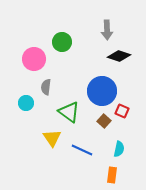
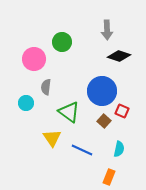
orange rectangle: moved 3 px left, 2 px down; rotated 14 degrees clockwise
